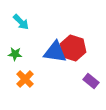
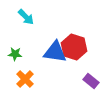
cyan arrow: moved 5 px right, 5 px up
red hexagon: moved 1 px right, 1 px up
